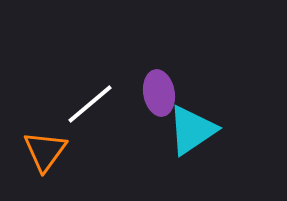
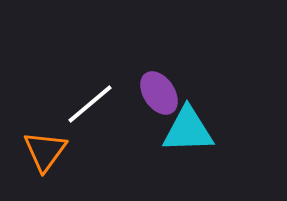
purple ellipse: rotated 24 degrees counterclockwise
cyan triangle: moved 4 px left; rotated 32 degrees clockwise
